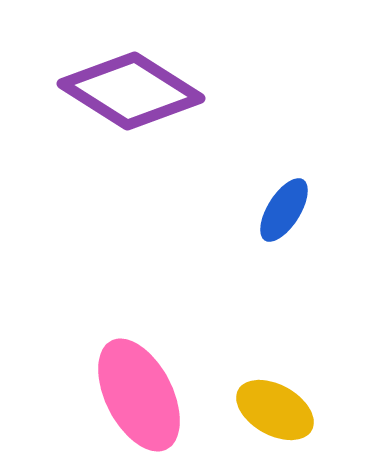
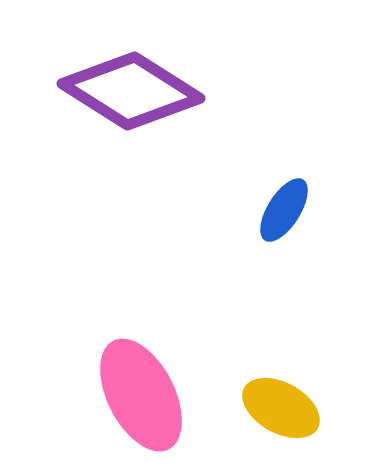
pink ellipse: moved 2 px right
yellow ellipse: moved 6 px right, 2 px up
